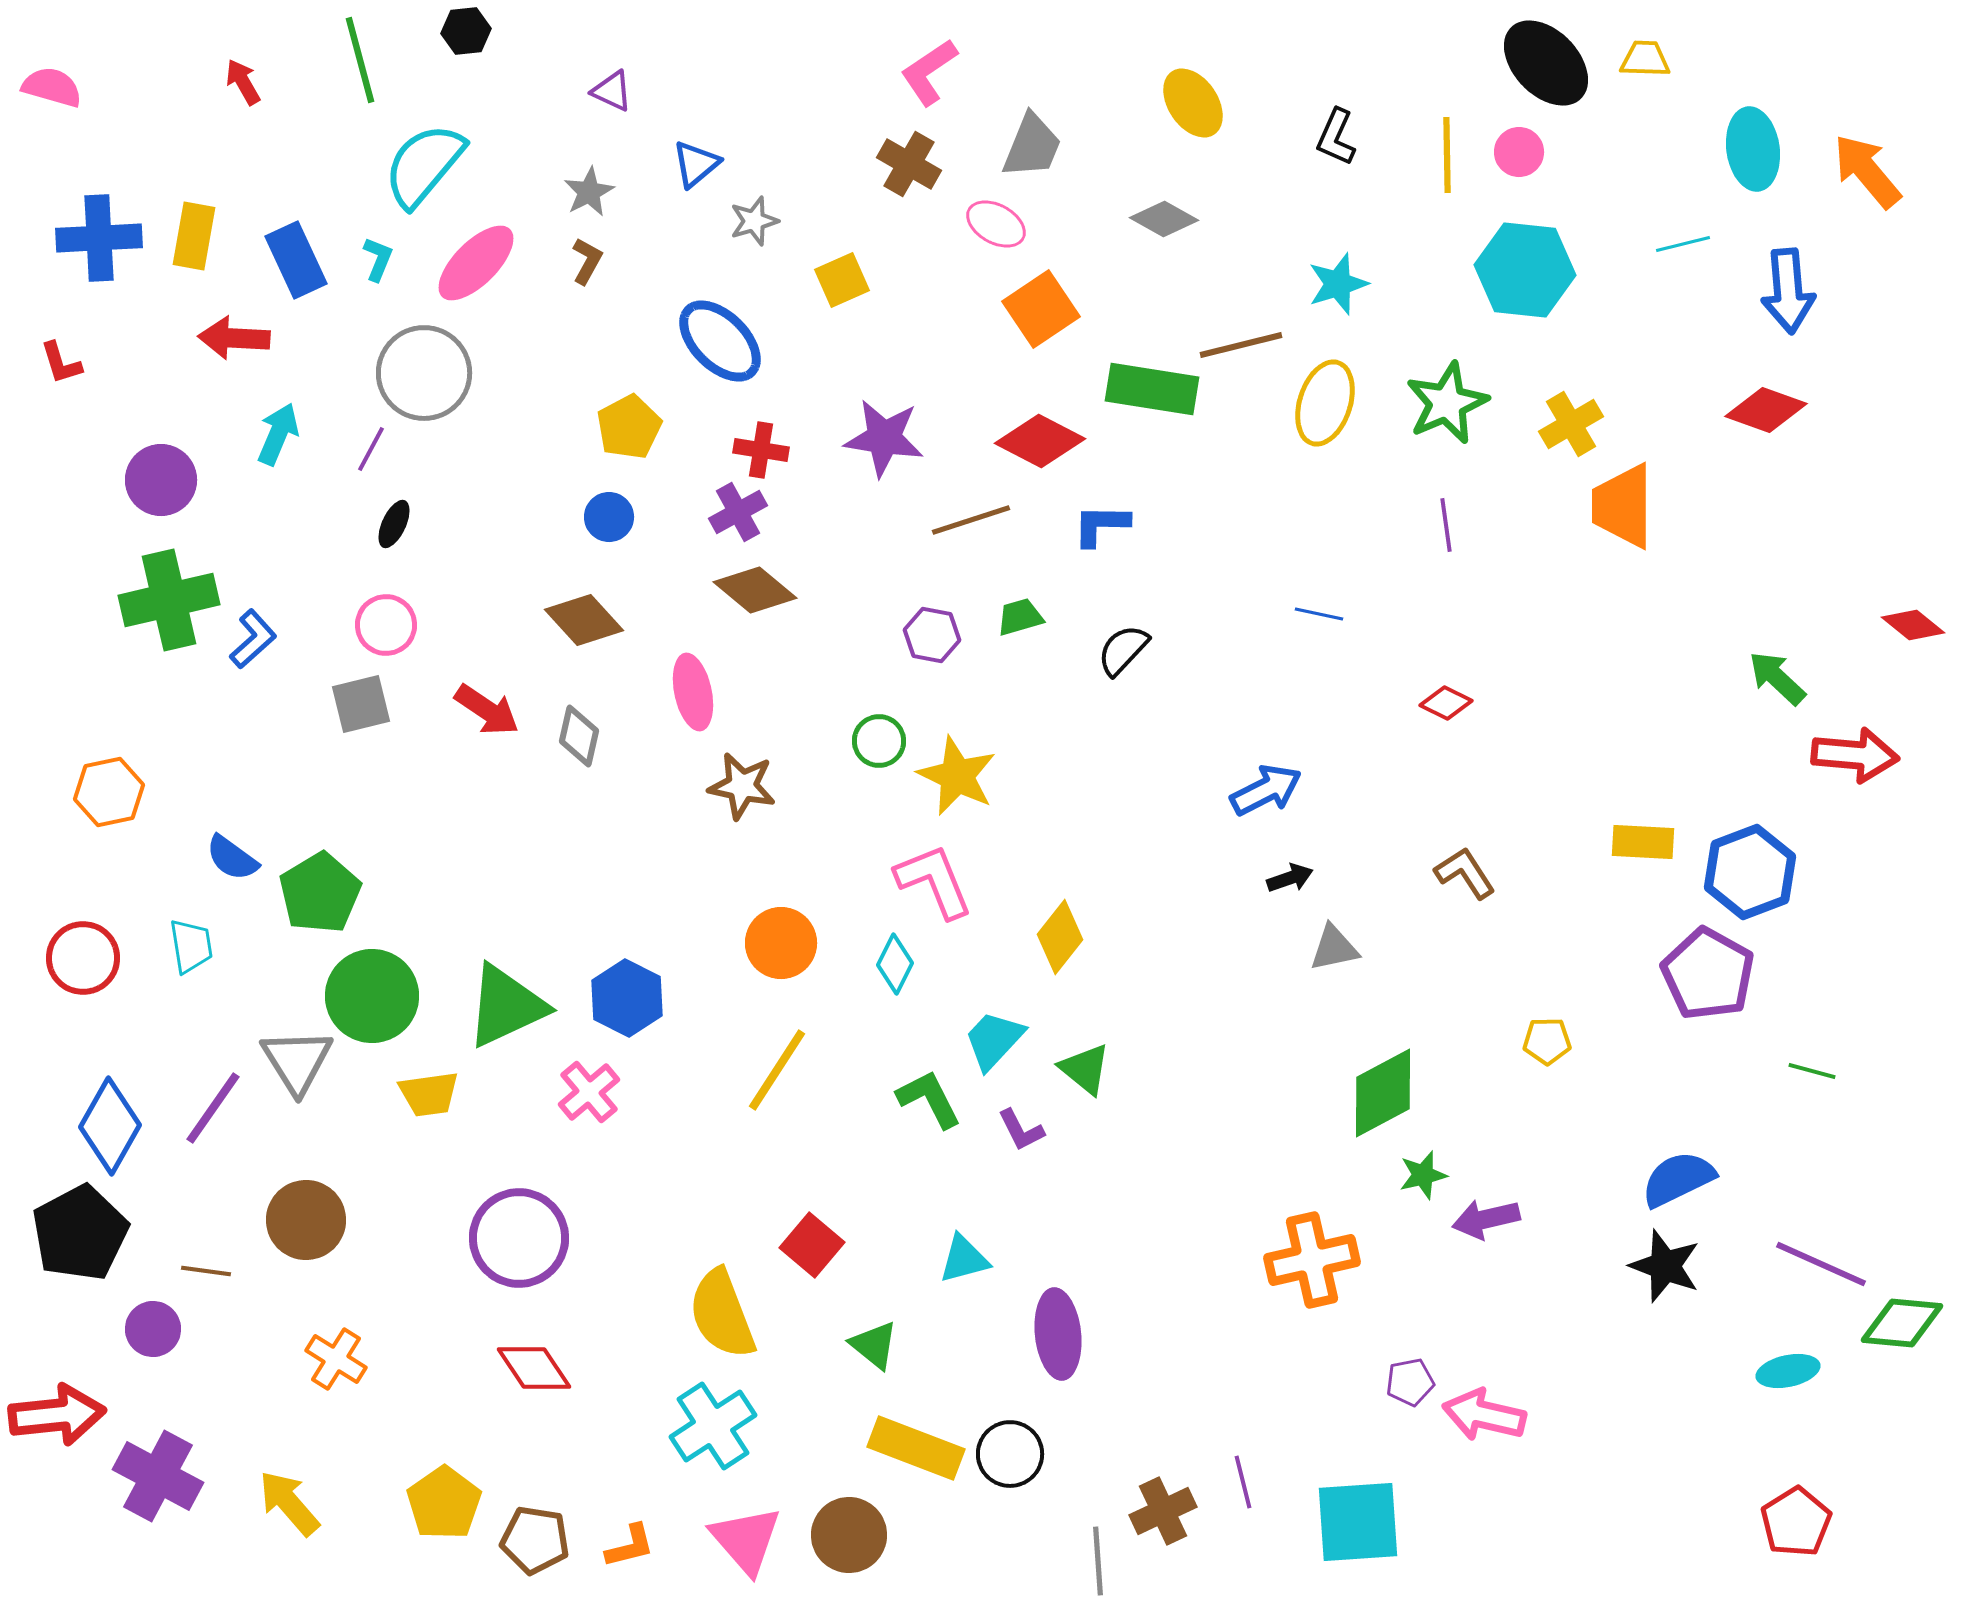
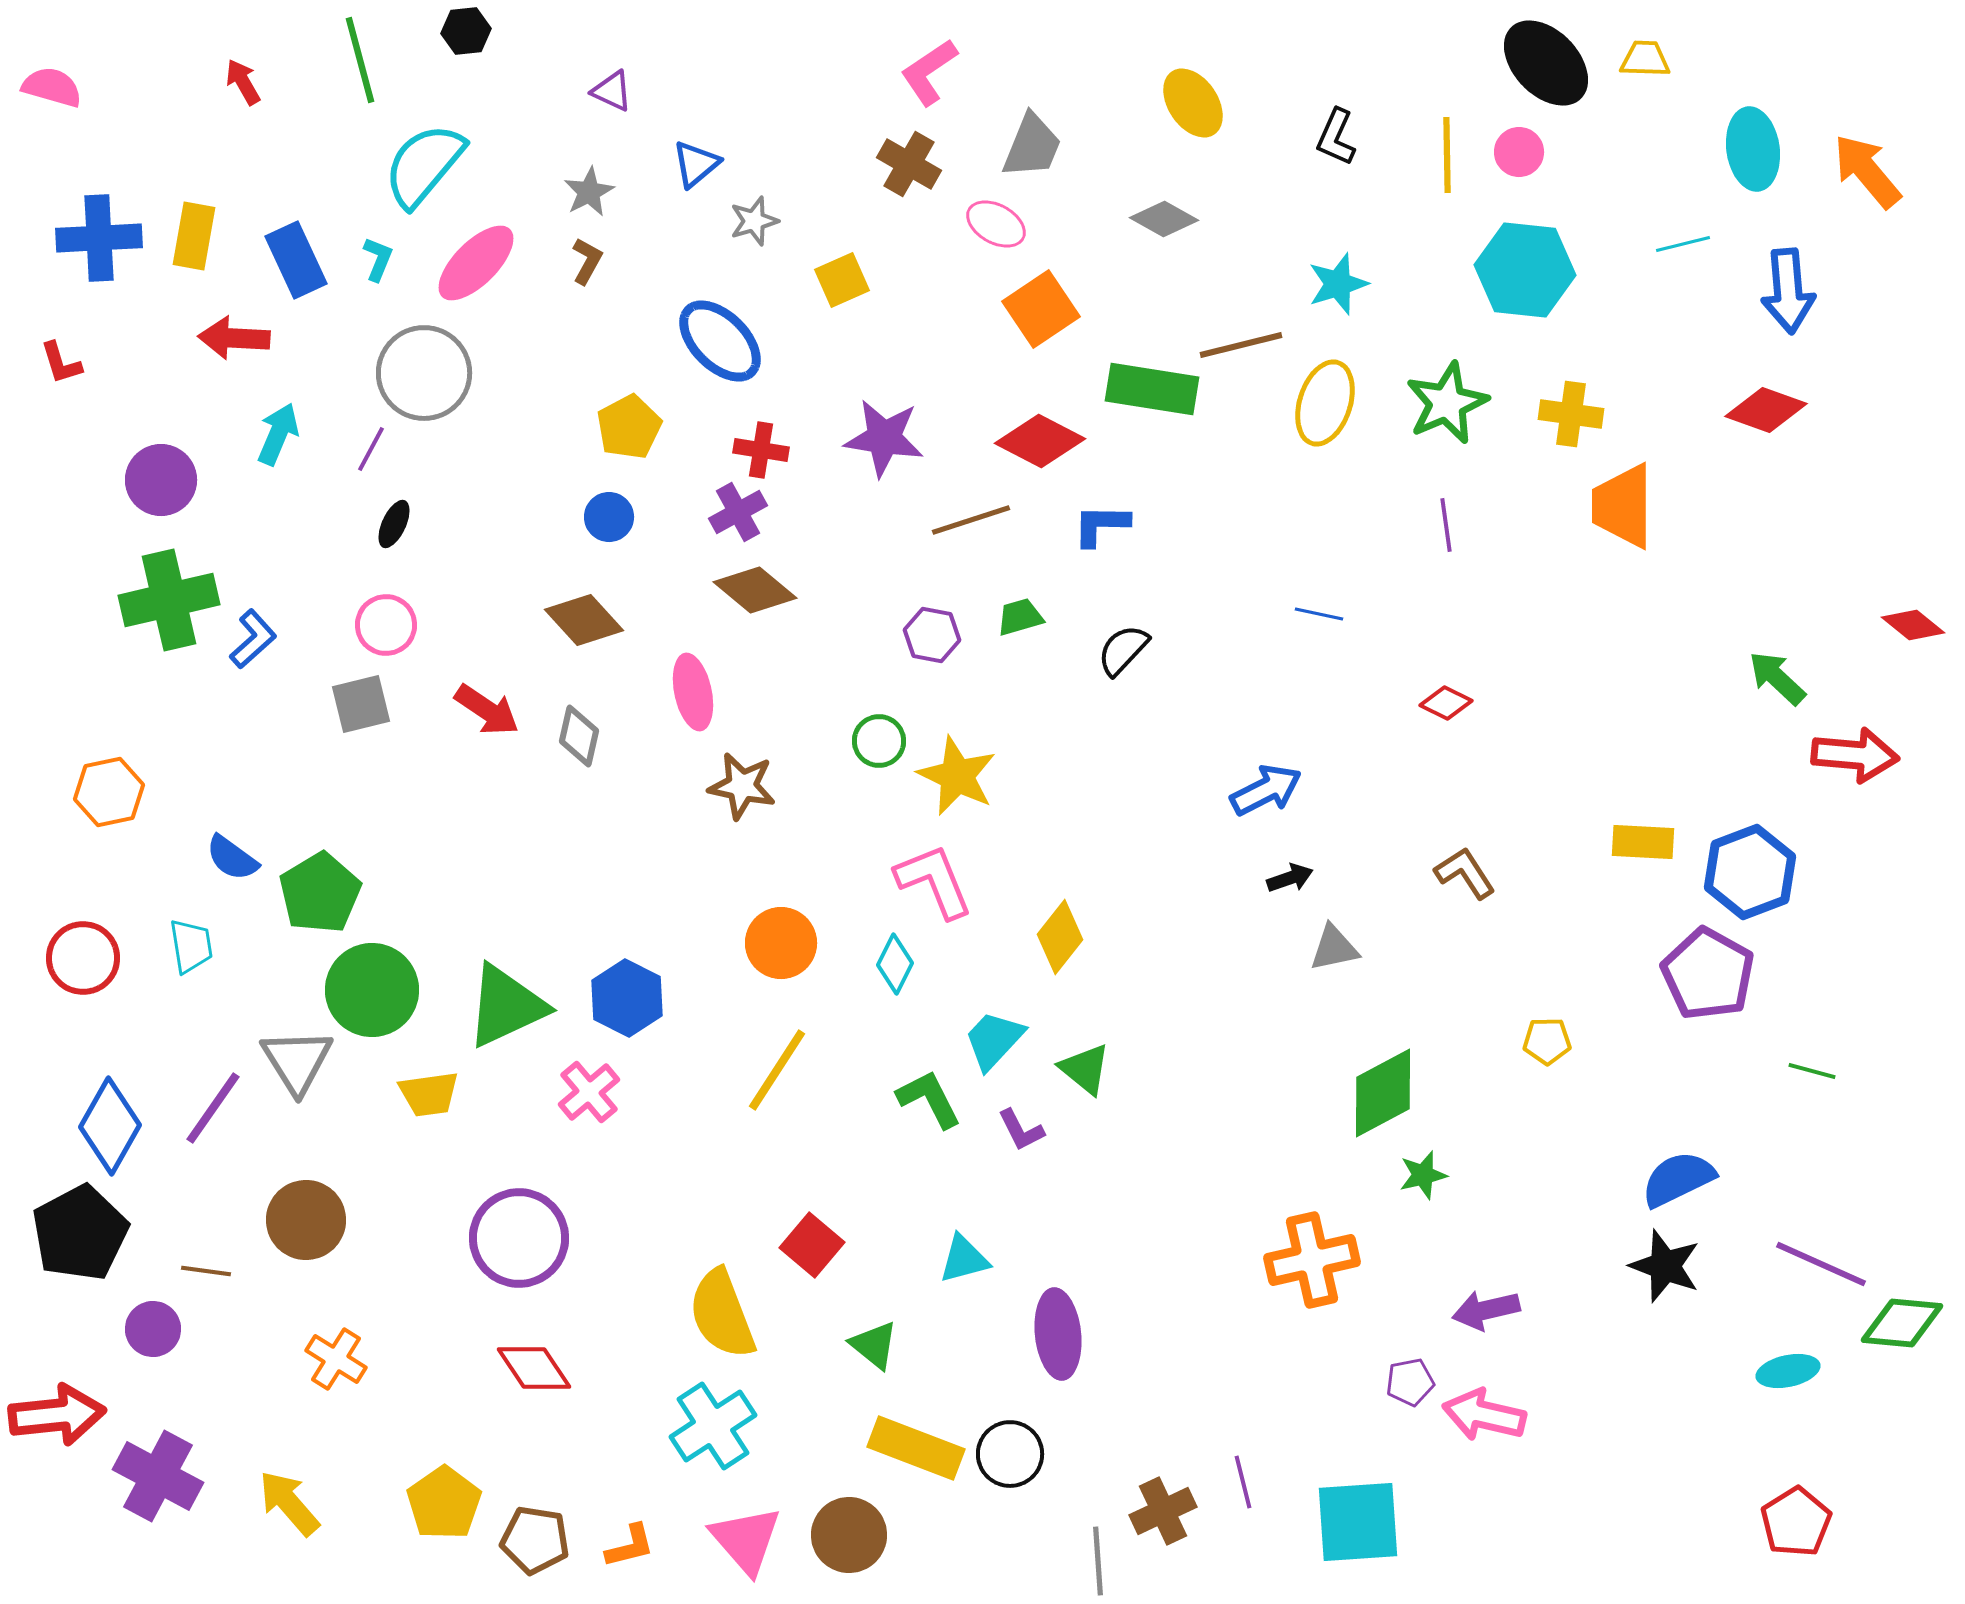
yellow cross at (1571, 424): moved 10 px up; rotated 38 degrees clockwise
green circle at (372, 996): moved 6 px up
purple arrow at (1486, 1219): moved 91 px down
